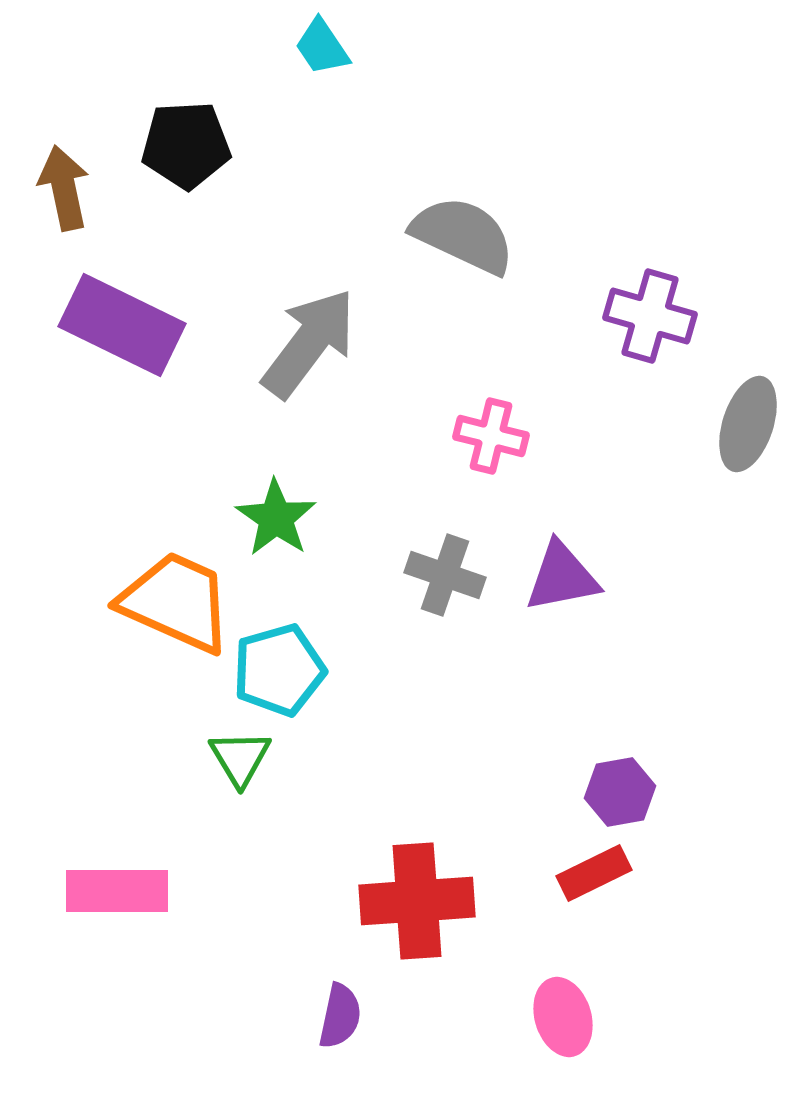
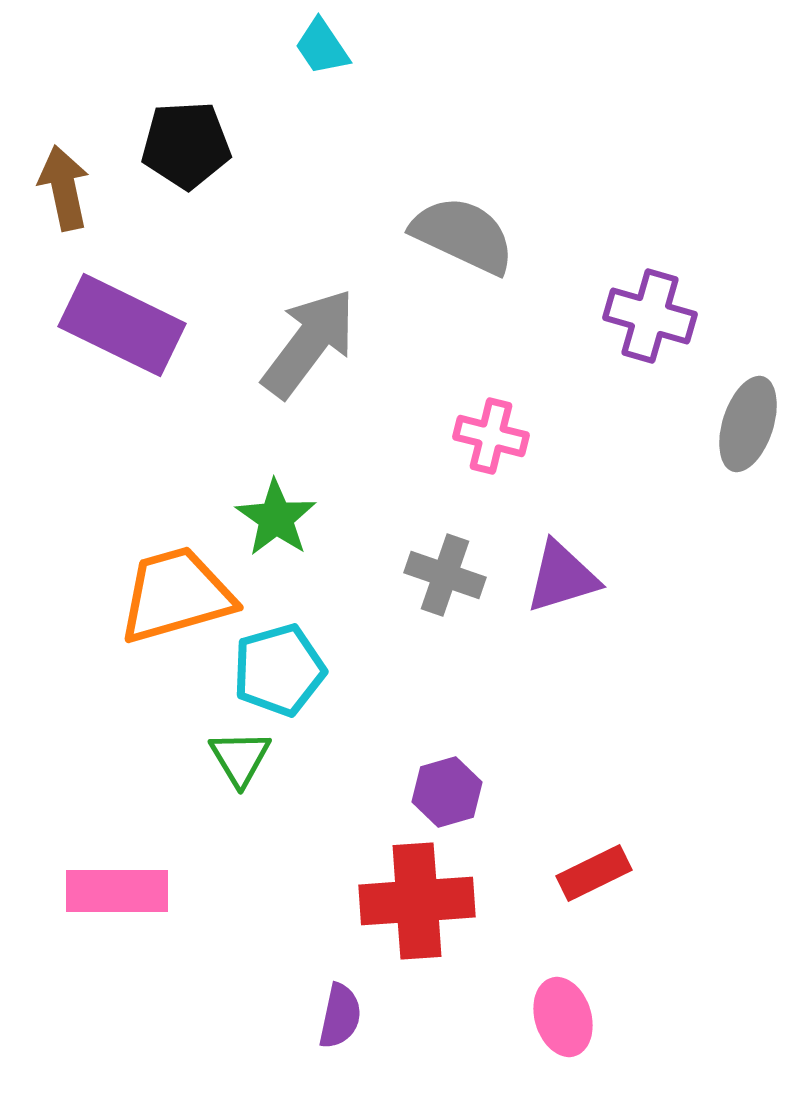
purple triangle: rotated 6 degrees counterclockwise
orange trapezoid: moved 7 px up; rotated 40 degrees counterclockwise
purple hexagon: moved 173 px left; rotated 6 degrees counterclockwise
